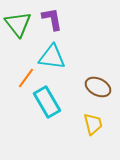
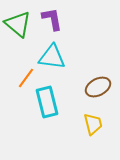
green triangle: rotated 12 degrees counterclockwise
brown ellipse: rotated 55 degrees counterclockwise
cyan rectangle: rotated 16 degrees clockwise
